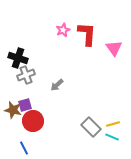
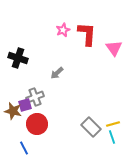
gray cross: moved 9 px right, 22 px down
gray arrow: moved 12 px up
brown star: moved 1 px down
red circle: moved 4 px right, 3 px down
cyan line: rotated 48 degrees clockwise
